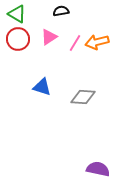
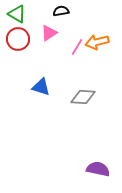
pink triangle: moved 4 px up
pink line: moved 2 px right, 4 px down
blue triangle: moved 1 px left
